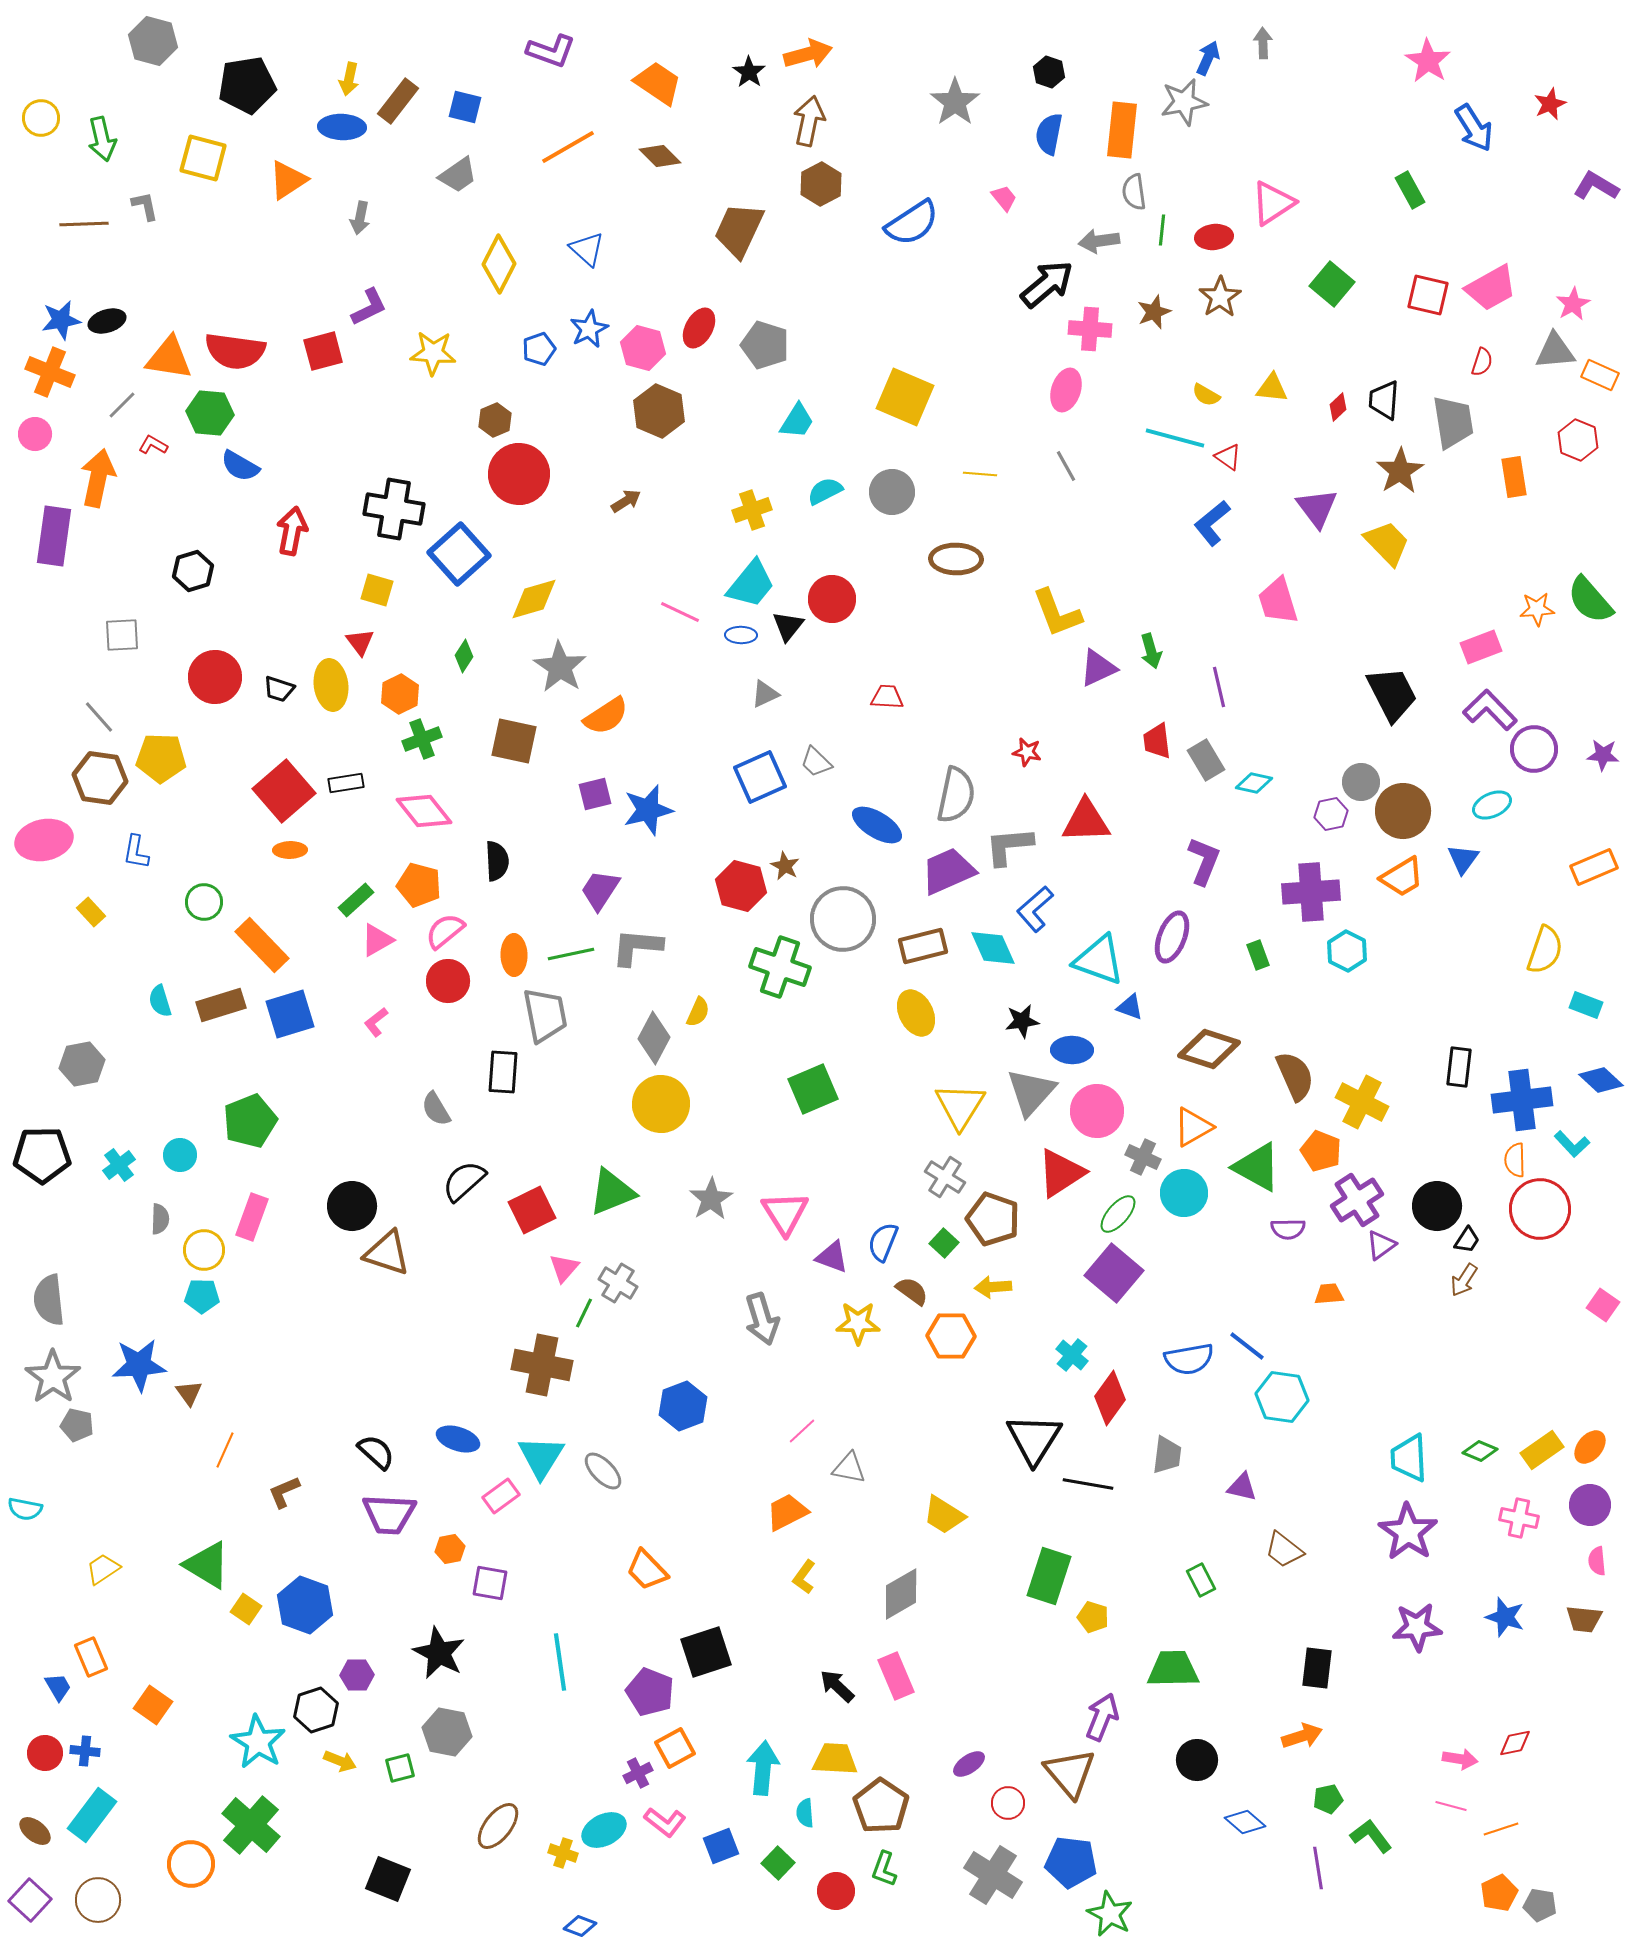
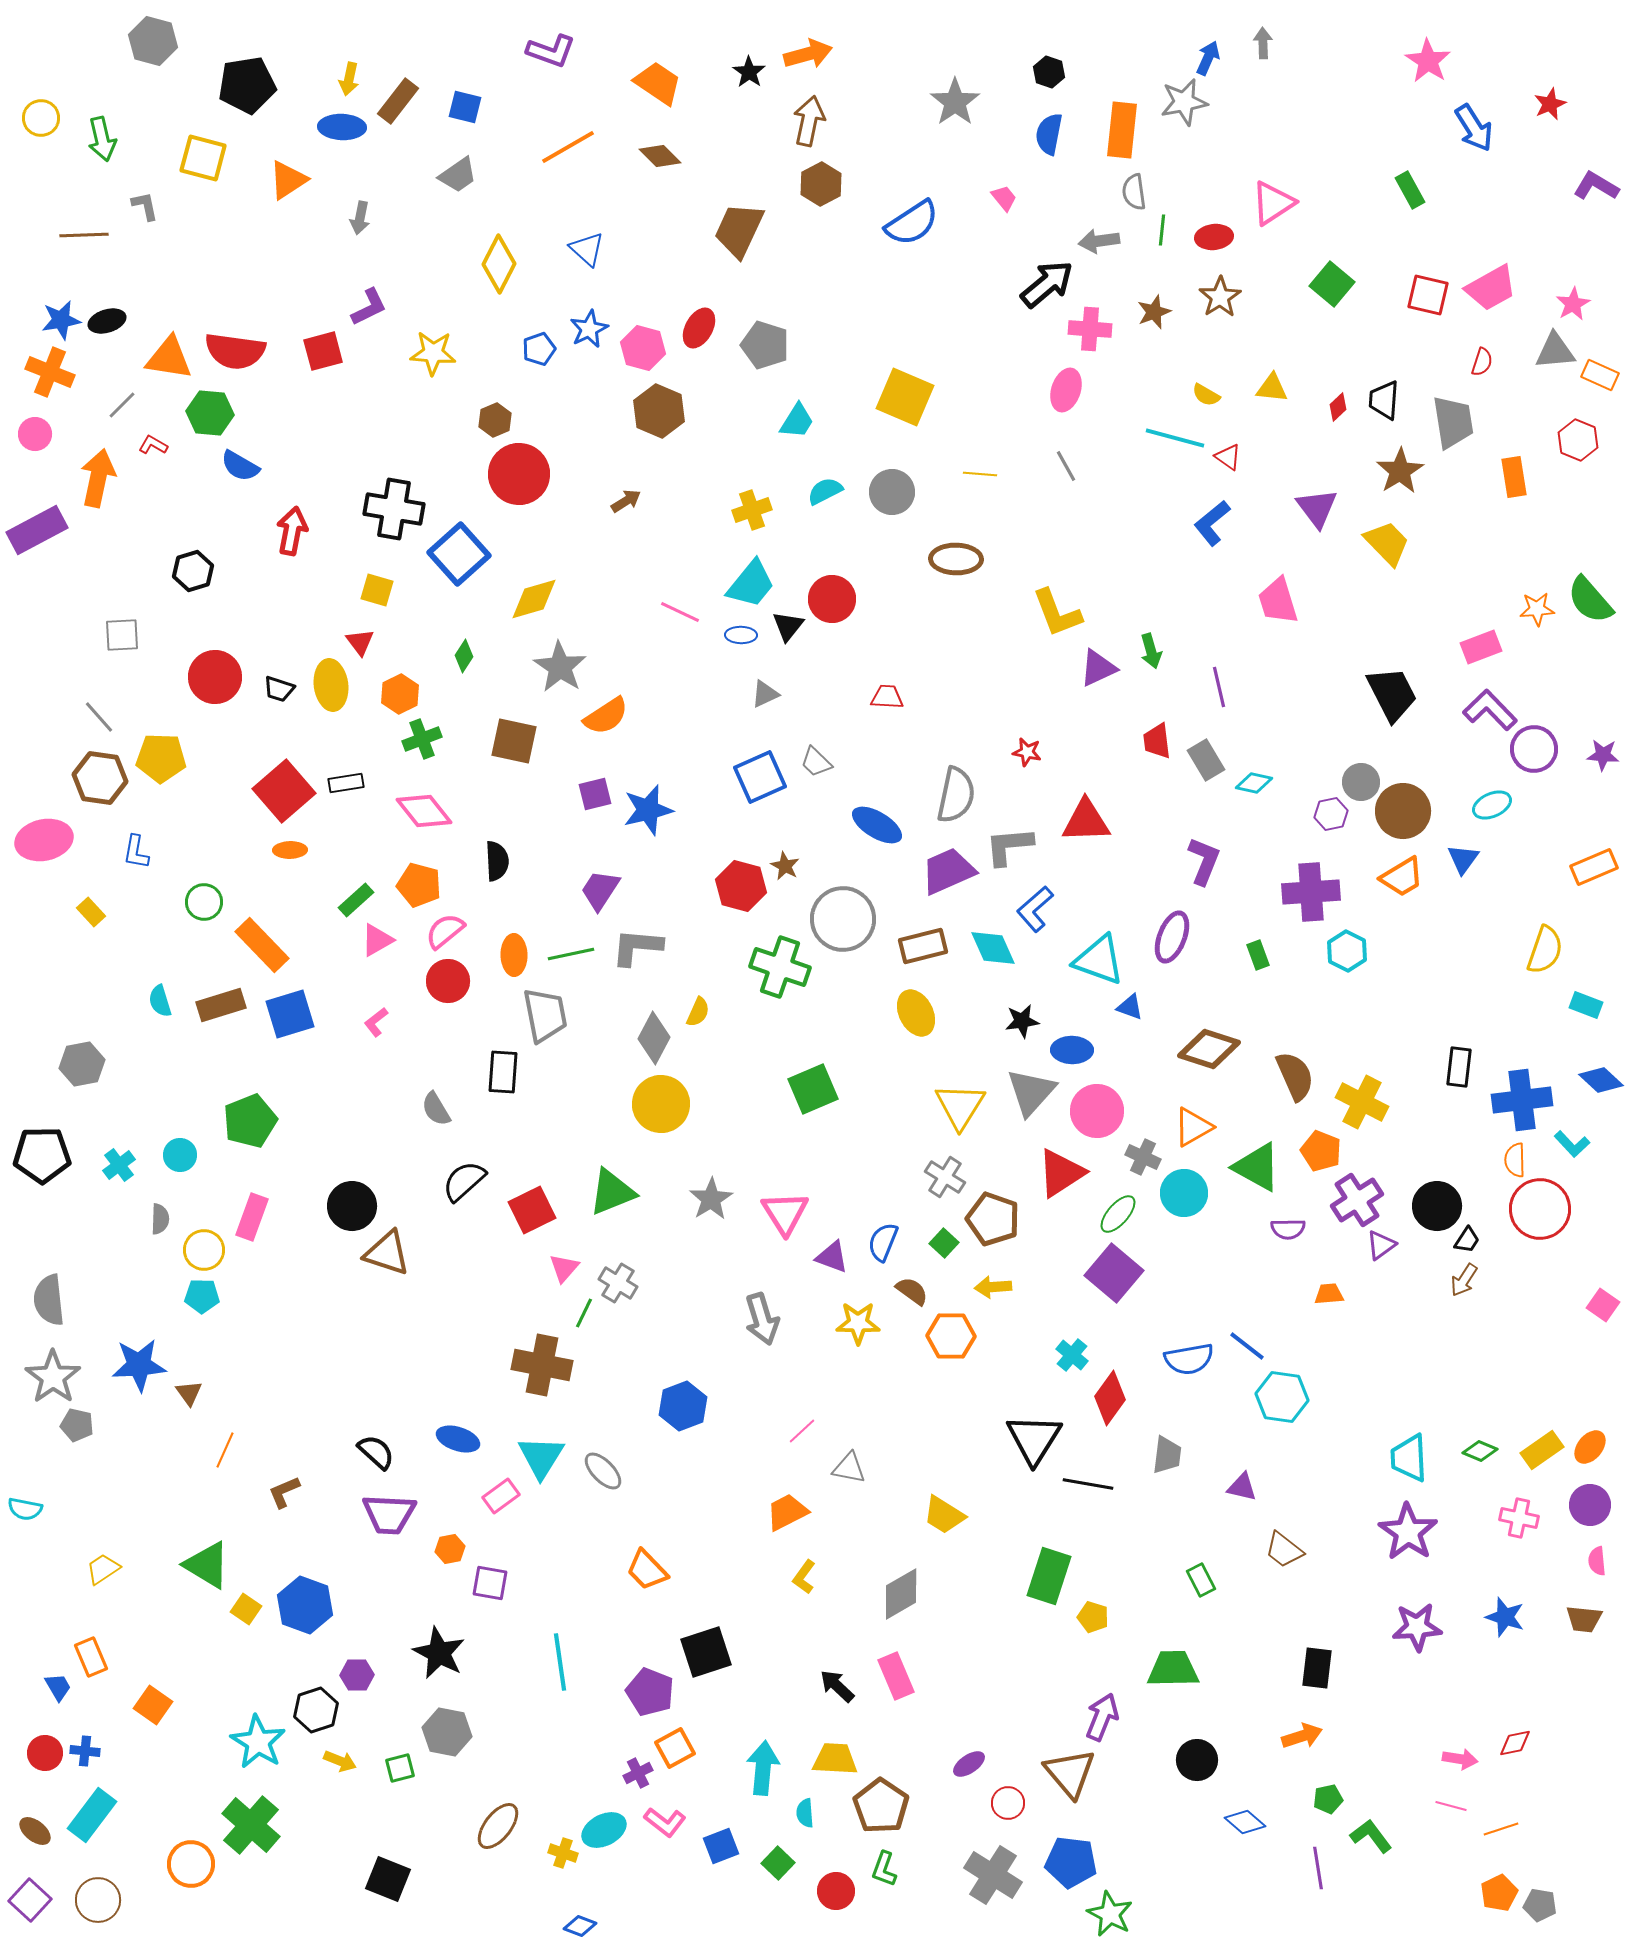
brown line at (84, 224): moved 11 px down
purple rectangle at (54, 536): moved 17 px left, 6 px up; rotated 54 degrees clockwise
